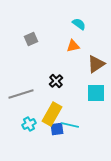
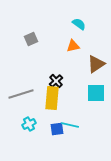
yellow rectangle: moved 16 px up; rotated 25 degrees counterclockwise
